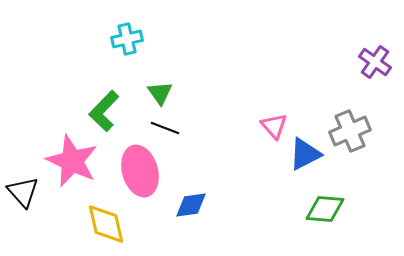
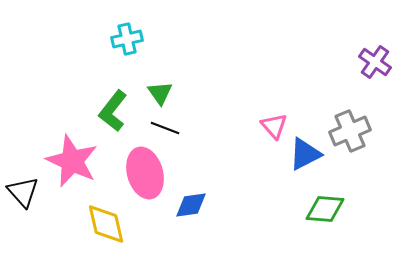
green L-shape: moved 9 px right; rotated 6 degrees counterclockwise
pink ellipse: moved 5 px right, 2 px down
